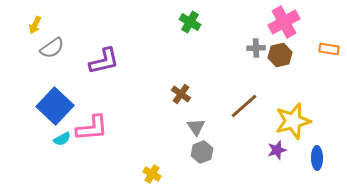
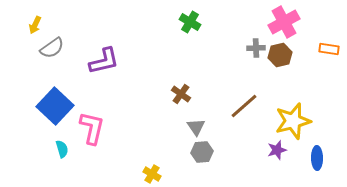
pink L-shape: rotated 72 degrees counterclockwise
cyan semicircle: moved 10 px down; rotated 78 degrees counterclockwise
gray hexagon: rotated 15 degrees clockwise
